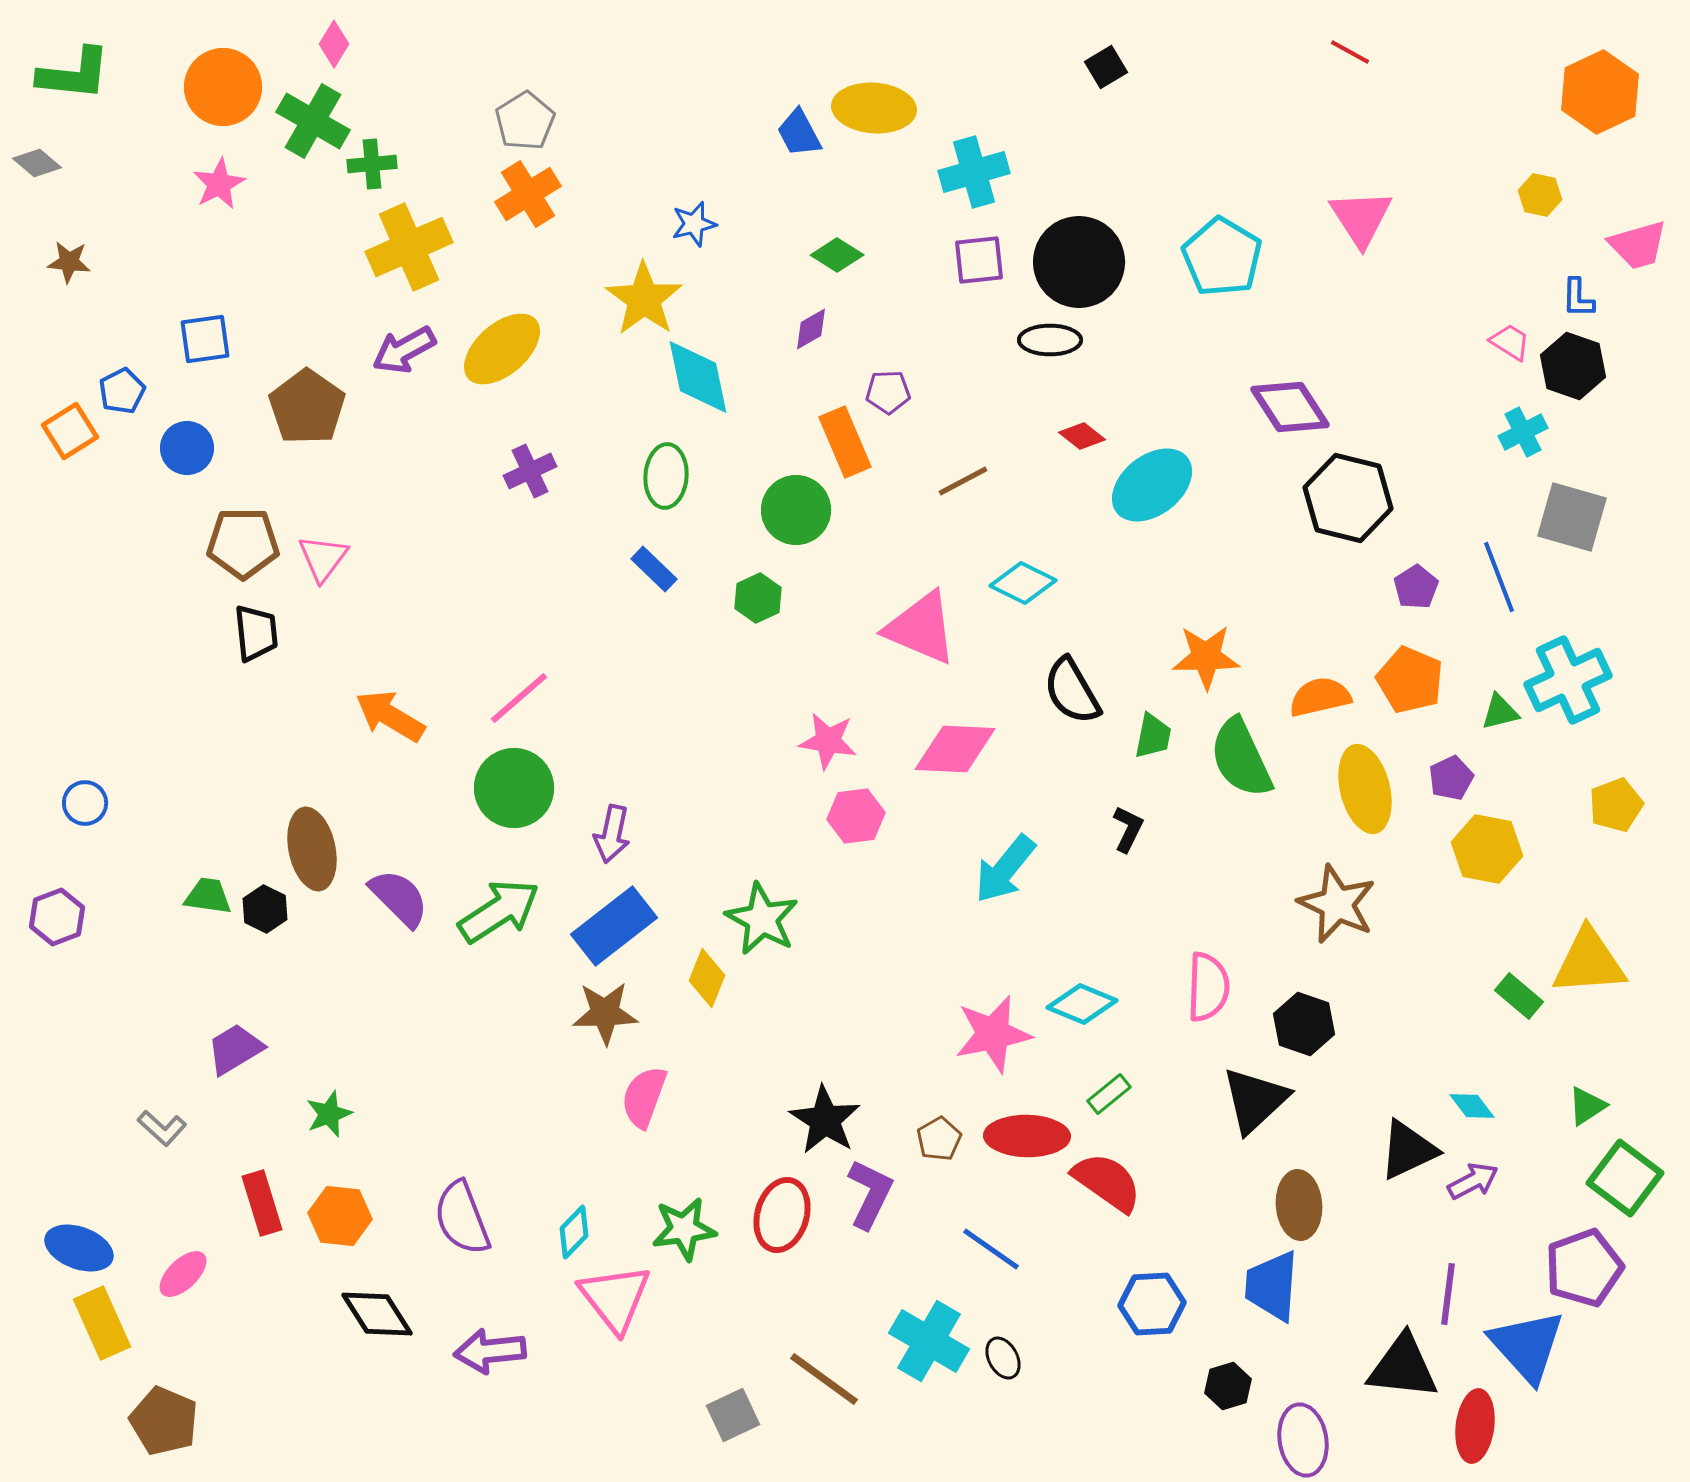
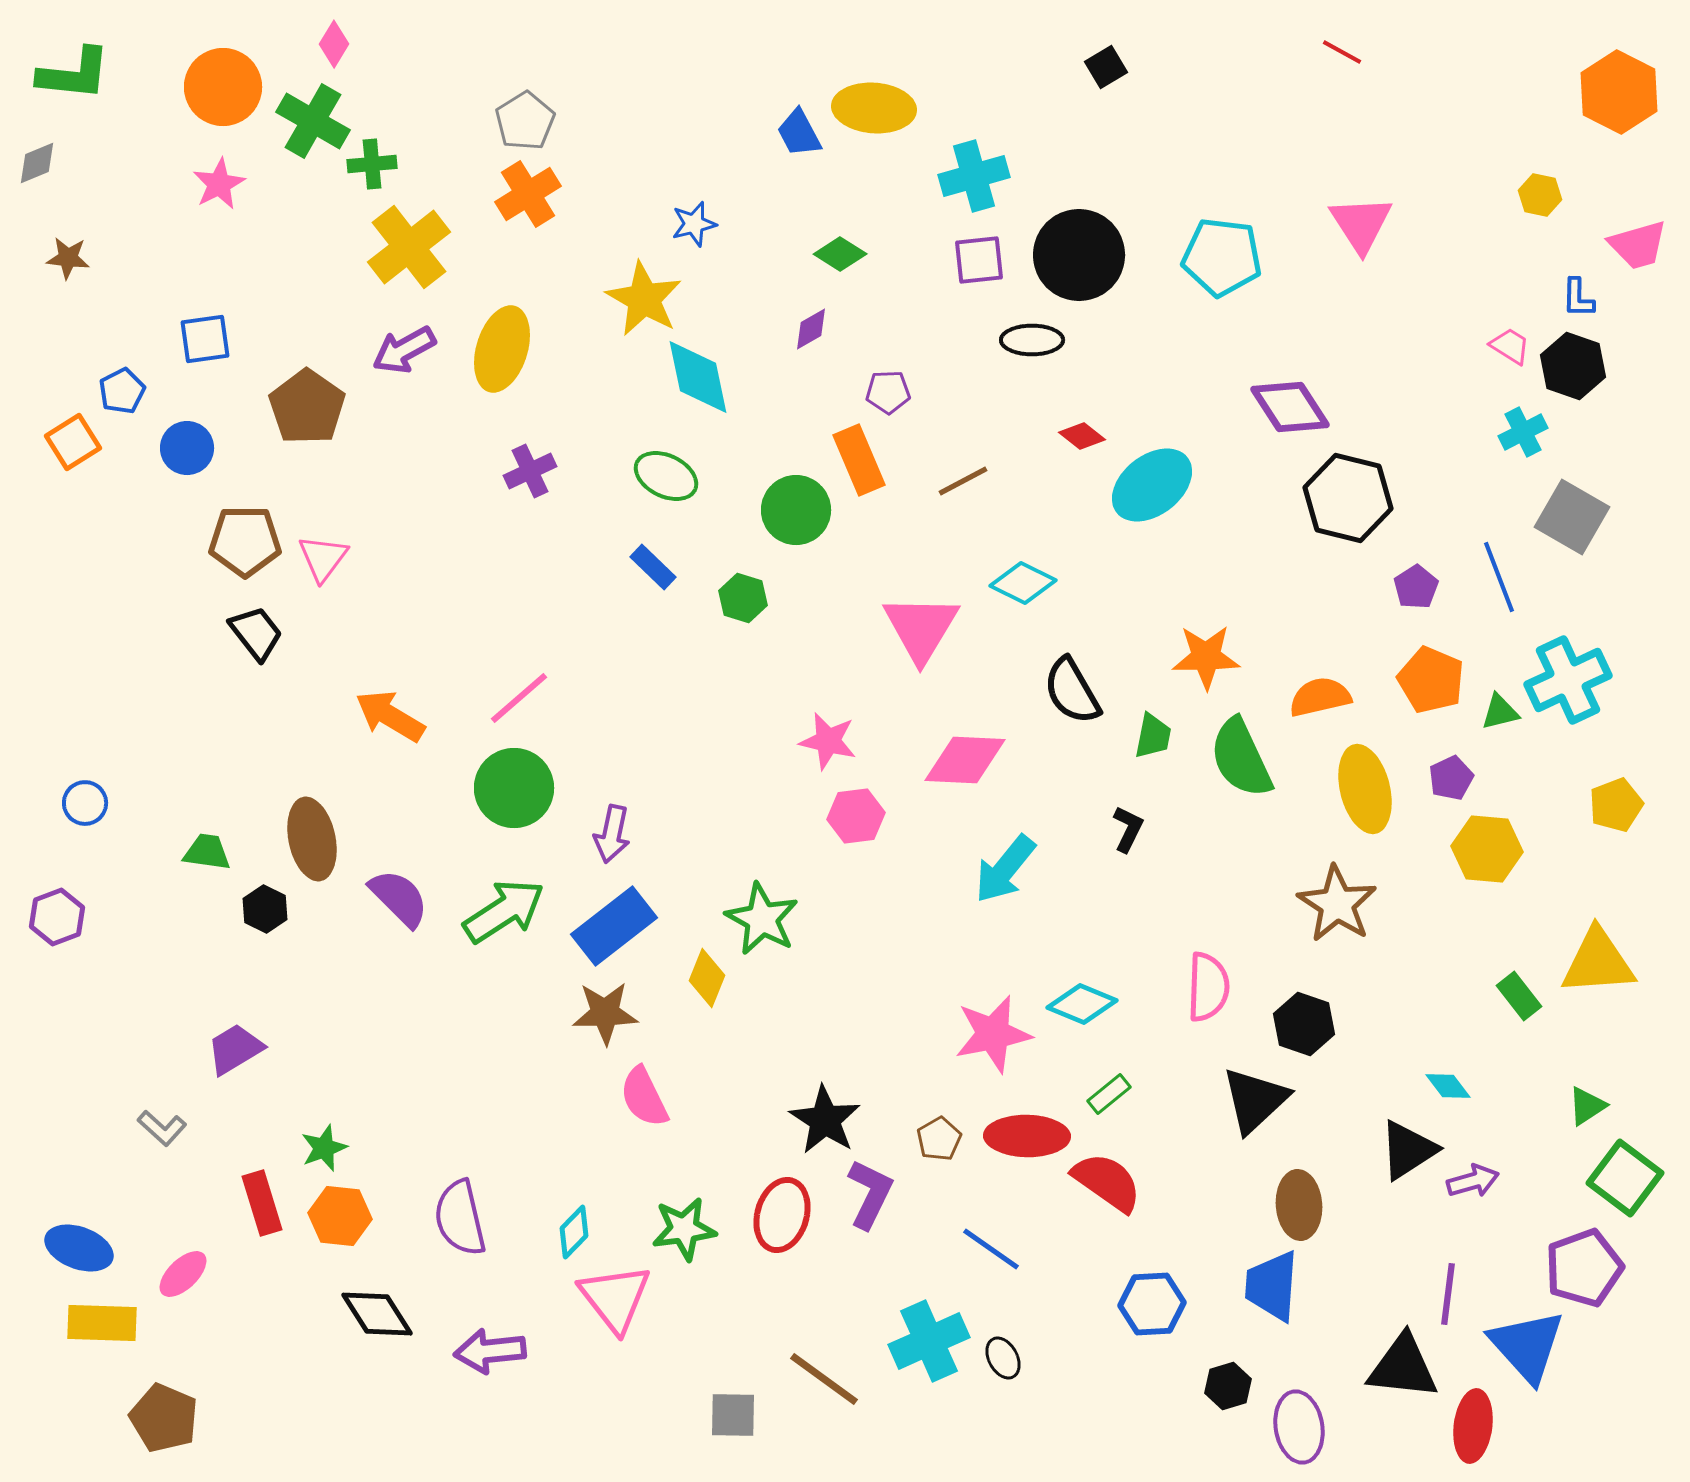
red line at (1350, 52): moved 8 px left
orange hexagon at (1600, 92): moved 19 px right; rotated 8 degrees counterclockwise
gray diamond at (37, 163): rotated 63 degrees counterclockwise
cyan cross at (974, 172): moved 4 px down
pink triangle at (1361, 218): moved 6 px down
yellow cross at (409, 247): rotated 14 degrees counterclockwise
green diamond at (837, 255): moved 3 px right, 1 px up
cyan pentagon at (1222, 257): rotated 24 degrees counterclockwise
brown star at (69, 262): moved 1 px left, 4 px up
black circle at (1079, 262): moved 7 px up
yellow star at (644, 299): rotated 6 degrees counterclockwise
black ellipse at (1050, 340): moved 18 px left
pink trapezoid at (1510, 342): moved 4 px down
yellow ellipse at (502, 349): rotated 32 degrees counterclockwise
orange square at (70, 431): moved 3 px right, 11 px down
orange rectangle at (845, 442): moved 14 px right, 18 px down
green ellipse at (666, 476): rotated 68 degrees counterclockwise
gray square at (1572, 517): rotated 14 degrees clockwise
brown pentagon at (243, 543): moved 2 px right, 2 px up
blue rectangle at (654, 569): moved 1 px left, 2 px up
green hexagon at (758, 598): moved 15 px left; rotated 18 degrees counterclockwise
pink triangle at (921, 628): rotated 38 degrees clockwise
black trapezoid at (256, 633): rotated 32 degrees counterclockwise
orange pentagon at (1410, 680): moved 21 px right
pink star at (828, 741): rotated 4 degrees clockwise
pink diamond at (955, 749): moved 10 px right, 11 px down
brown ellipse at (312, 849): moved 10 px up
yellow hexagon at (1487, 849): rotated 6 degrees counterclockwise
green trapezoid at (208, 896): moved 1 px left, 44 px up
brown star at (1337, 904): rotated 8 degrees clockwise
green arrow at (499, 911): moved 5 px right
yellow triangle at (1589, 962): moved 9 px right
green rectangle at (1519, 996): rotated 12 degrees clockwise
pink semicircle at (644, 1097): rotated 46 degrees counterclockwise
cyan diamond at (1472, 1106): moved 24 px left, 20 px up
green star at (329, 1114): moved 5 px left, 34 px down
black triangle at (1408, 1150): rotated 8 degrees counterclockwise
purple arrow at (1473, 1181): rotated 12 degrees clockwise
purple semicircle at (462, 1218): moved 2 px left; rotated 8 degrees clockwise
yellow rectangle at (102, 1323): rotated 64 degrees counterclockwise
cyan cross at (929, 1341): rotated 36 degrees clockwise
gray square at (733, 1415): rotated 26 degrees clockwise
brown pentagon at (164, 1421): moved 3 px up
red ellipse at (1475, 1426): moved 2 px left
purple ellipse at (1303, 1440): moved 4 px left, 13 px up
